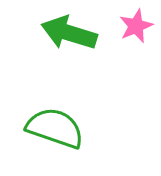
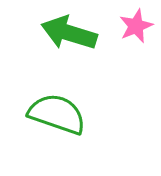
green semicircle: moved 2 px right, 14 px up
